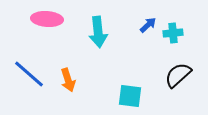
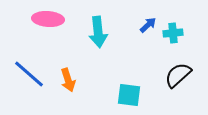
pink ellipse: moved 1 px right
cyan square: moved 1 px left, 1 px up
